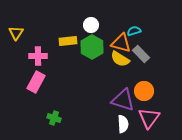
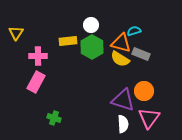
gray rectangle: rotated 24 degrees counterclockwise
